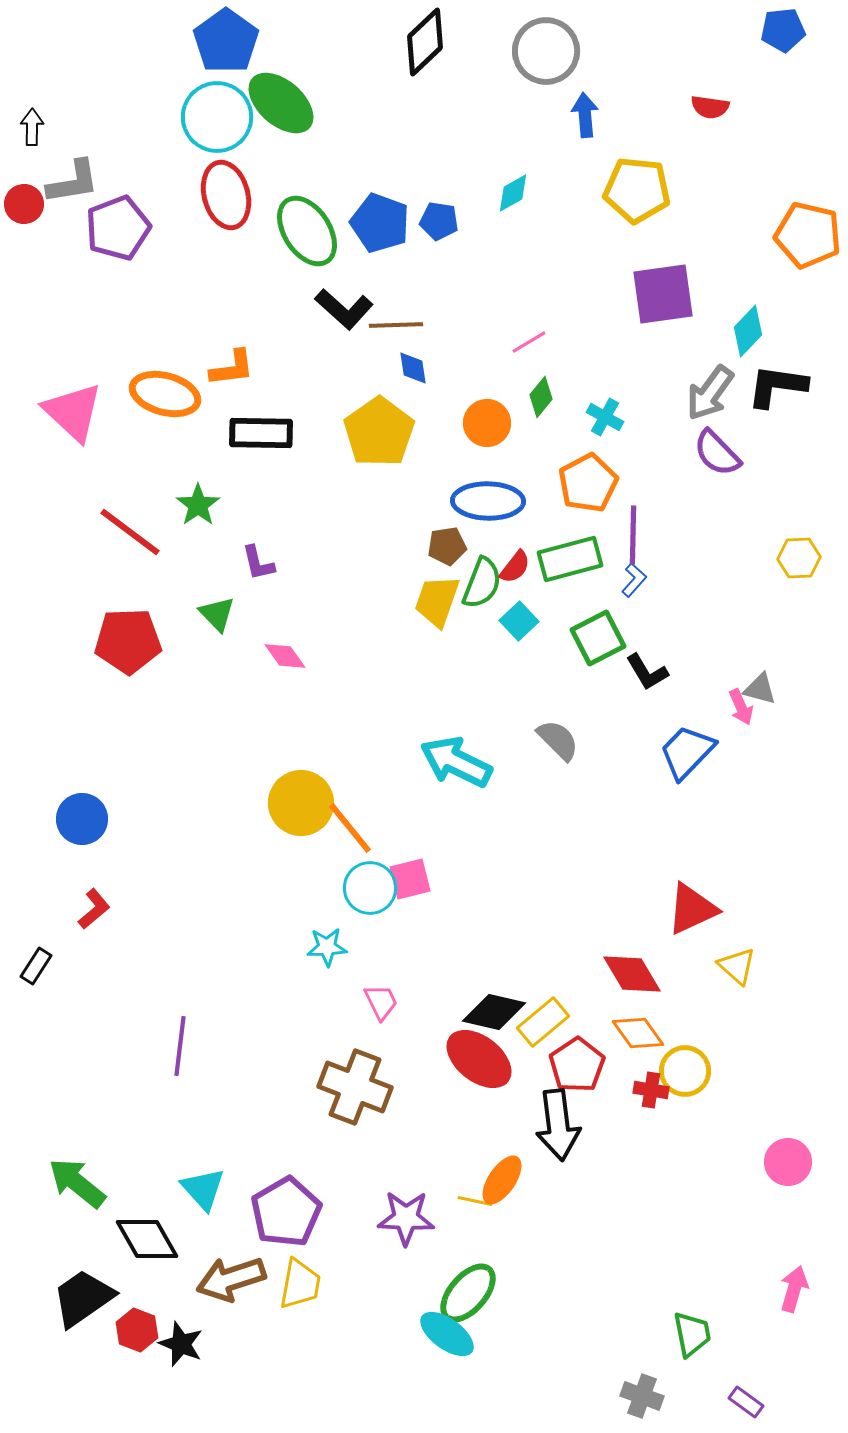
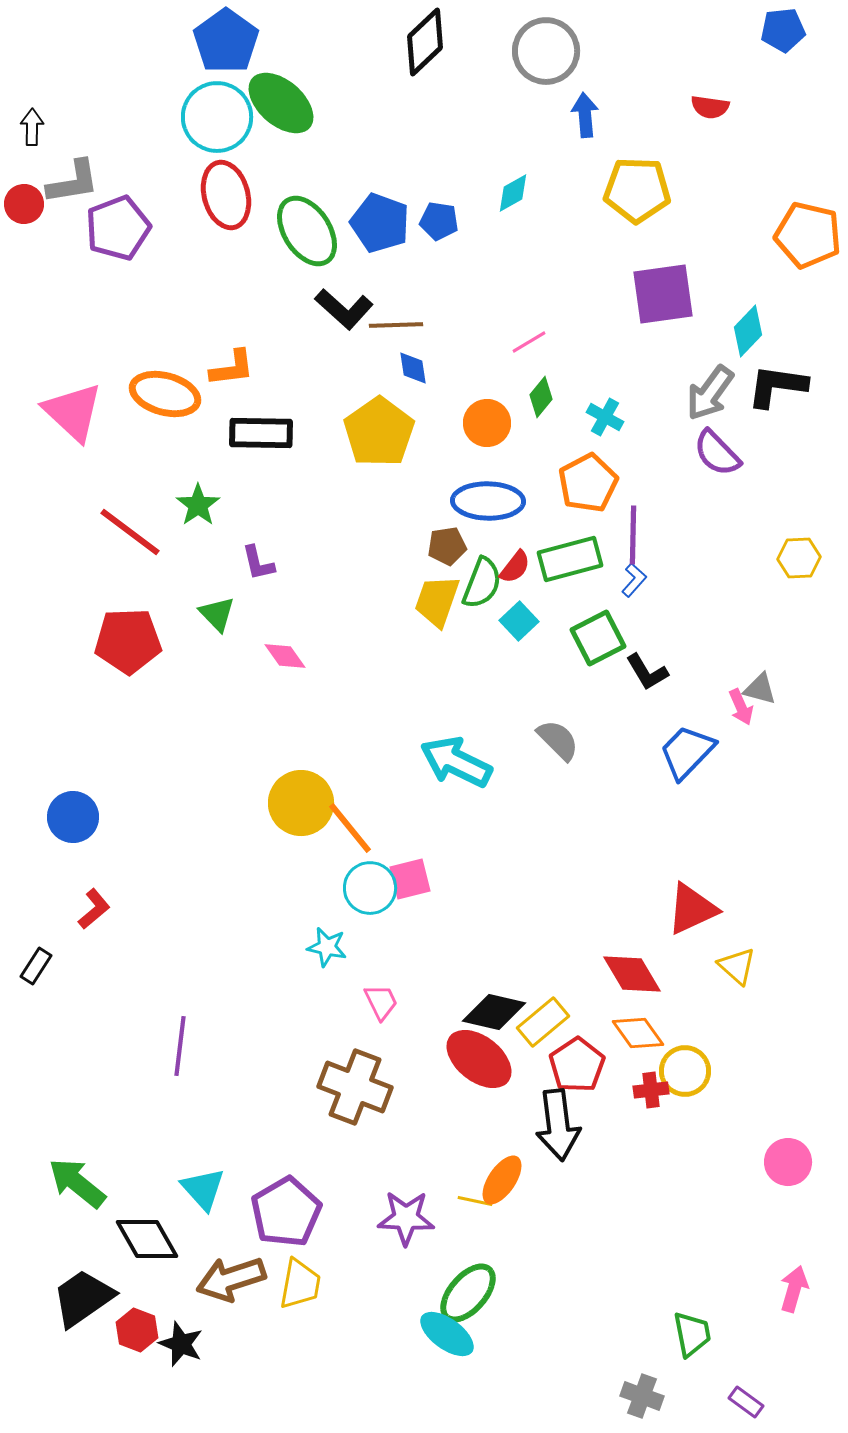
yellow pentagon at (637, 190): rotated 4 degrees counterclockwise
blue circle at (82, 819): moved 9 px left, 2 px up
cyan star at (327, 947): rotated 15 degrees clockwise
red cross at (651, 1090): rotated 16 degrees counterclockwise
